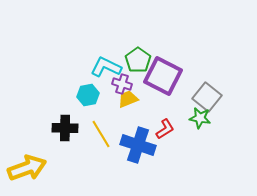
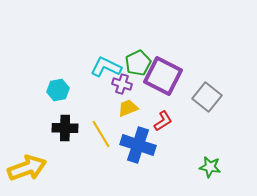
green pentagon: moved 3 px down; rotated 10 degrees clockwise
cyan hexagon: moved 30 px left, 5 px up
yellow trapezoid: moved 9 px down
green star: moved 10 px right, 49 px down
red L-shape: moved 2 px left, 8 px up
